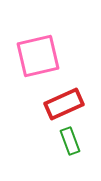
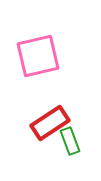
red rectangle: moved 14 px left, 19 px down; rotated 9 degrees counterclockwise
